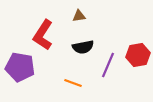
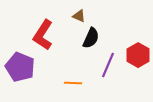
brown triangle: rotated 32 degrees clockwise
black semicircle: moved 8 px right, 9 px up; rotated 55 degrees counterclockwise
red hexagon: rotated 20 degrees counterclockwise
purple pentagon: rotated 12 degrees clockwise
orange line: rotated 18 degrees counterclockwise
